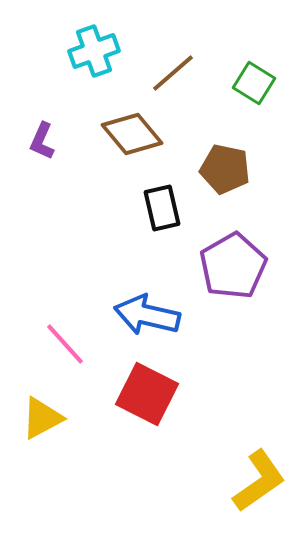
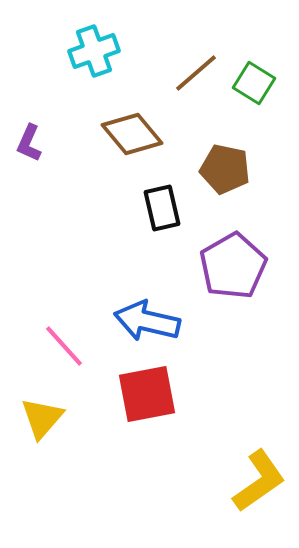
brown line: moved 23 px right
purple L-shape: moved 13 px left, 2 px down
blue arrow: moved 6 px down
pink line: moved 1 px left, 2 px down
red square: rotated 38 degrees counterclockwise
yellow triangle: rotated 21 degrees counterclockwise
